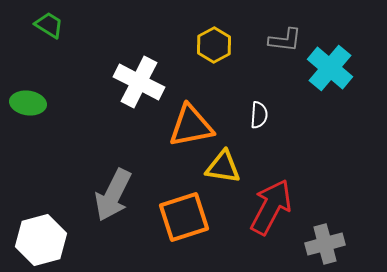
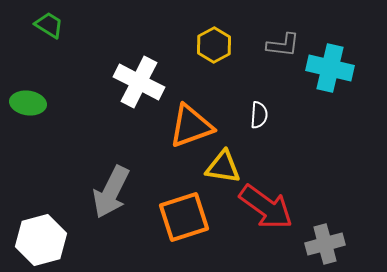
gray L-shape: moved 2 px left, 5 px down
cyan cross: rotated 27 degrees counterclockwise
orange triangle: rotated 9 degrees counterclockwise
gray arrow: moved 2 px left, 3 px up
red arrow: moved 5 px left; rotated 98 degrees clockwise
